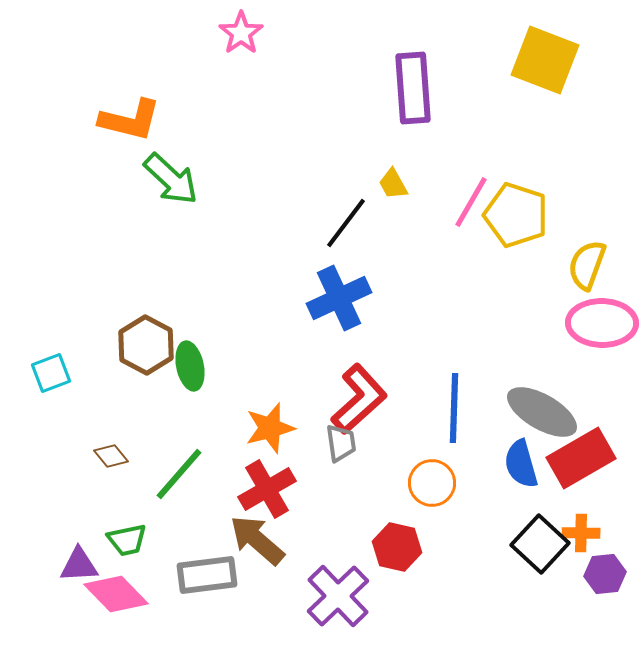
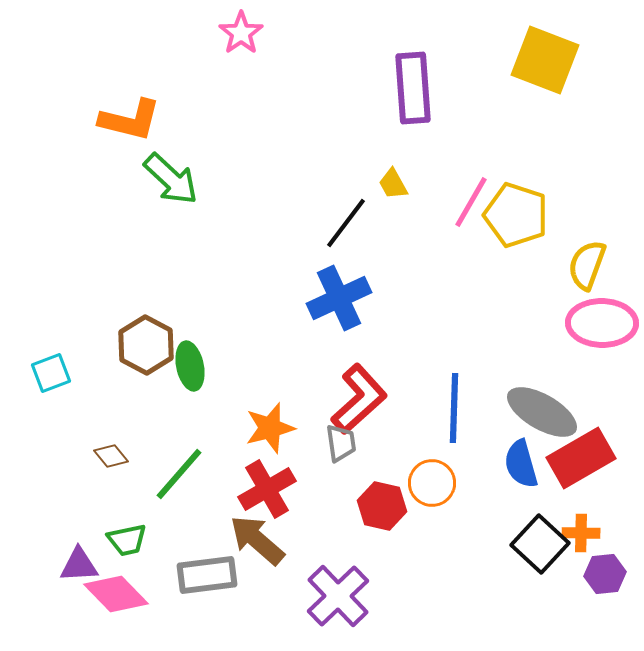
red hexagon: moved 15 px left, 41 px up
